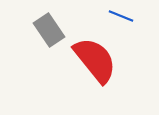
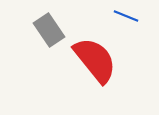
blue line: moved 5 px right
